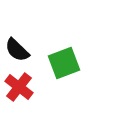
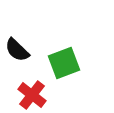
red cross: moved 13 px right, 8 px down
